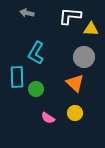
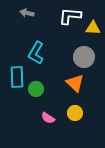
yellow triangle: moved 2 px right, 1 px up
